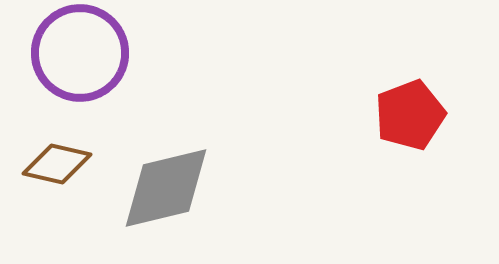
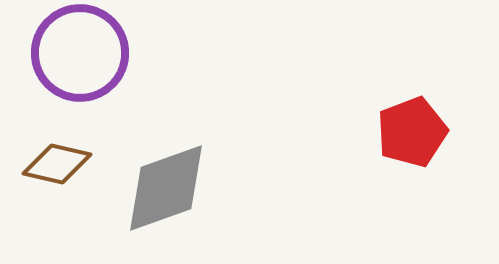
red pentagon: moved 2 px right, 17 px down
gray diamond: rotated 6 degrees counterclockwise
